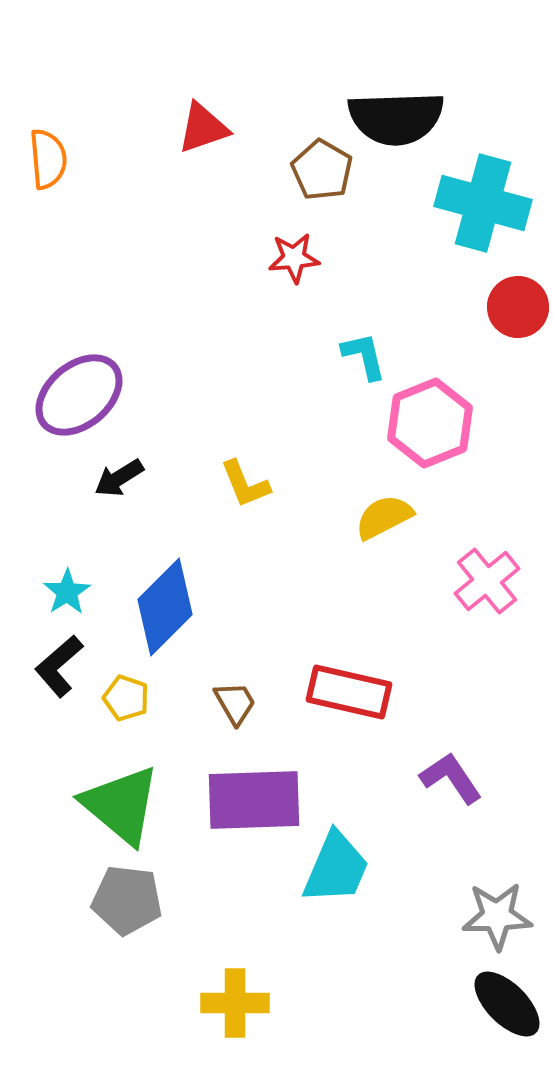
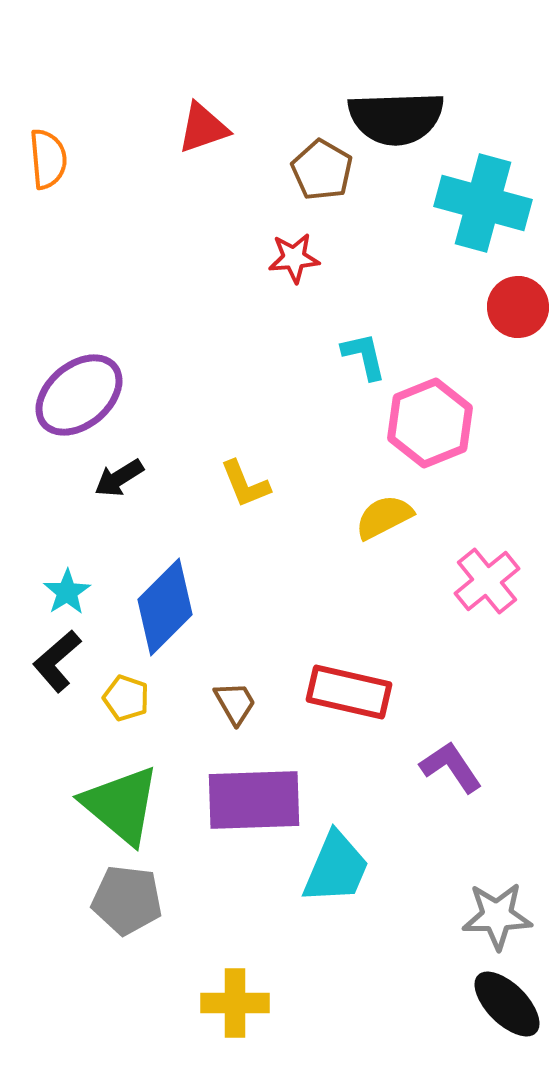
black L-shape: moved 2 px left, 5 px up
purple L-shape: moved 11 px up
